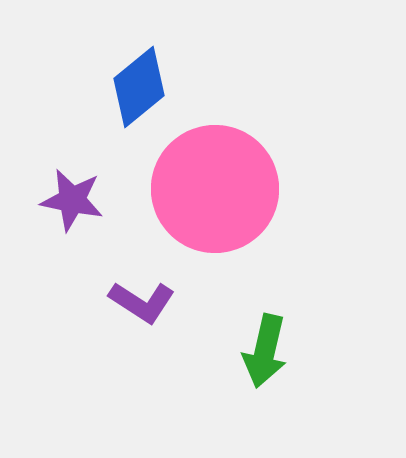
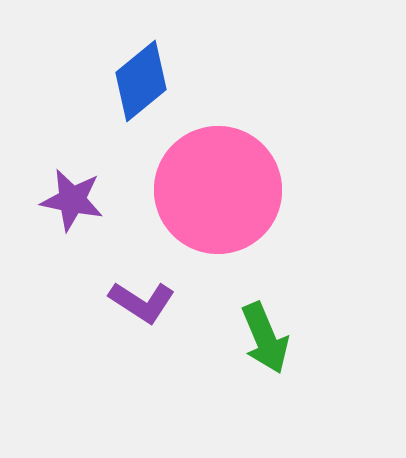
blue diamond: moved 2 px right, 6 px up
pink circle: moved 3 px right, 1 px down
green arrow: moved 13 px up; rotated 36 degrees counterclockwise
